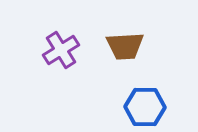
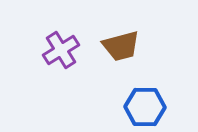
brown trapezoid: moved 4 px left; rotated 12 degrees counterclockwise
